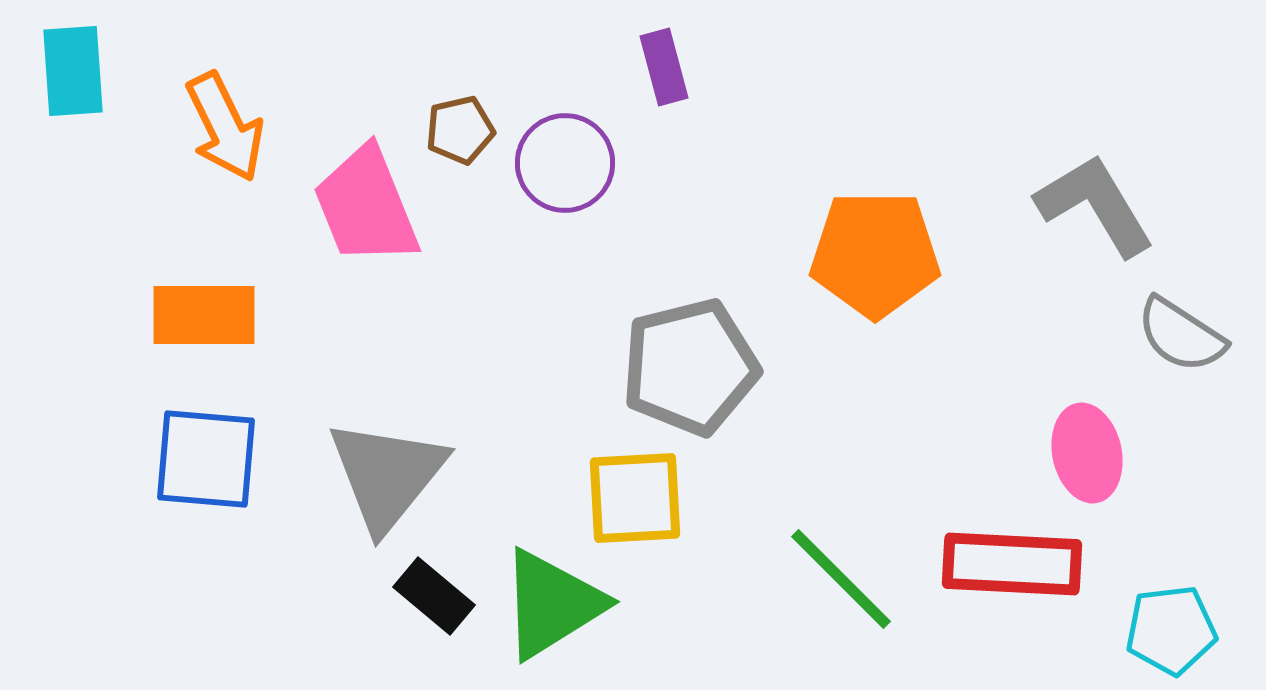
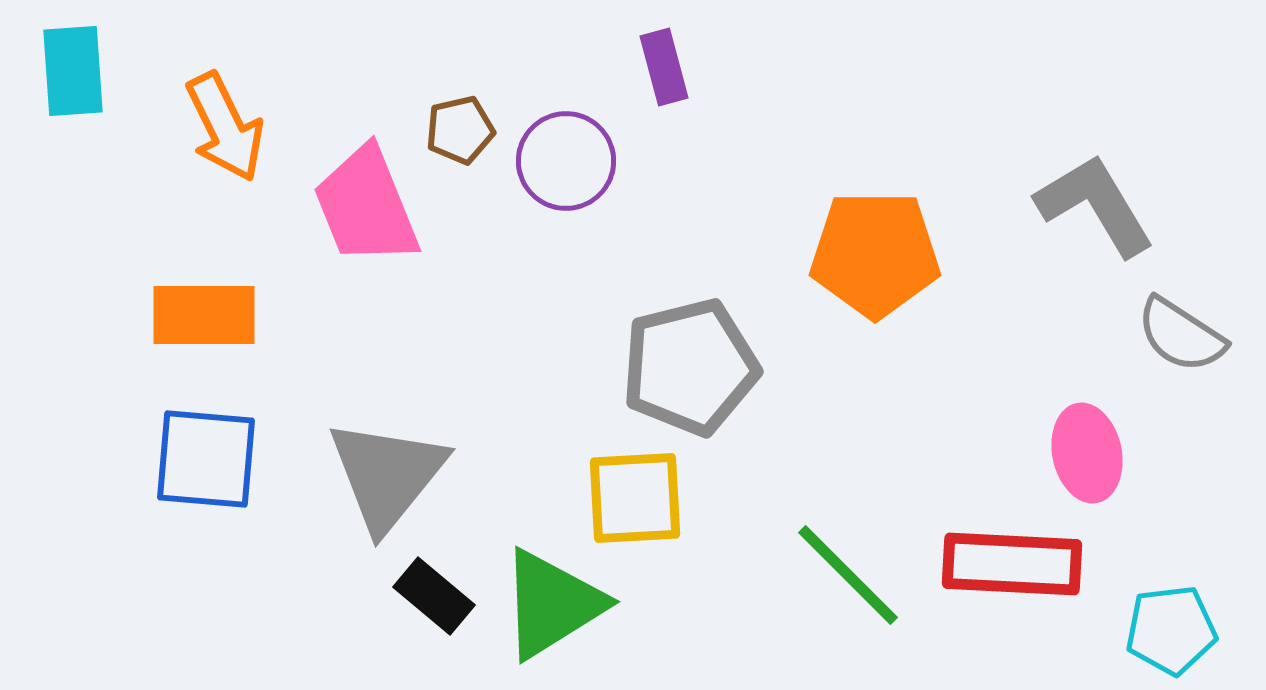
purple circle: moved 1 px right, 2 px up
green line: moved 7 px right, 4 px up
